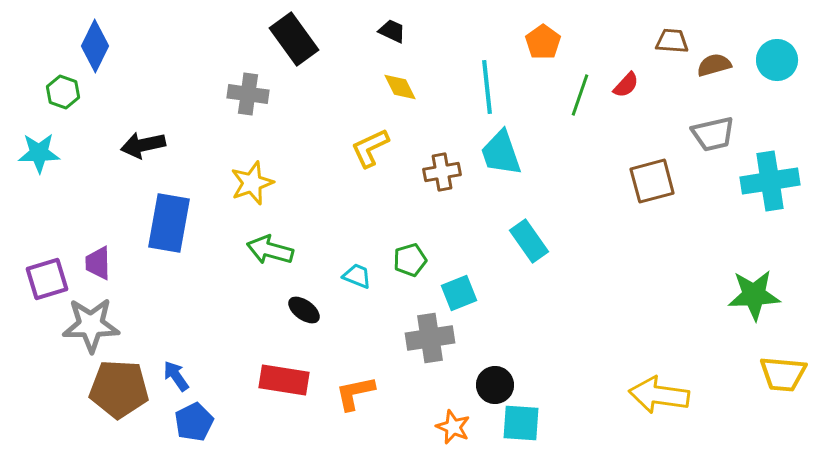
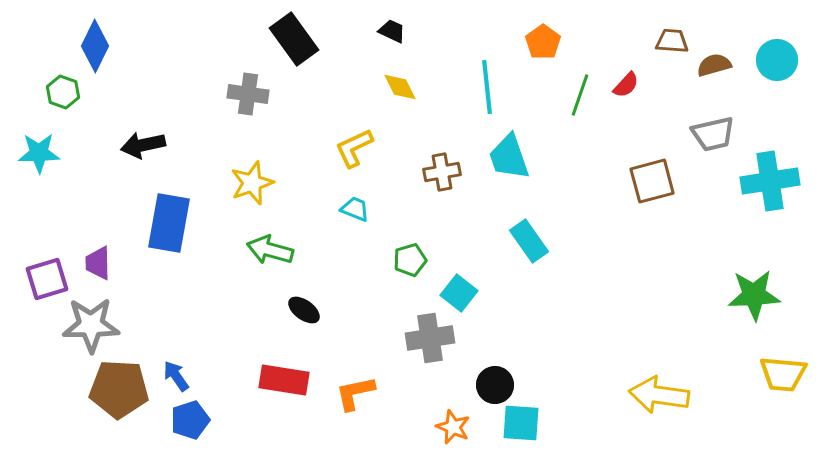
yellow L-shape at (370, 148): moved 16 px left
cyan trapezoid at (501, 153): moved 8 px right, 4 px down
cyan trapezoid at (357, 276): moved 2 px left, 67 px up
cyan square at (459, 293): rotated 30 degrees counterclockwise
blue pentagon at (194, 422): moved 4 px left, 2 px up; rotated 9 degrees clockwise
